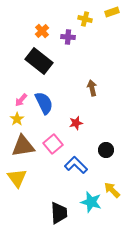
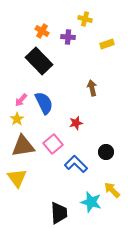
yellow rectangle: moved 5 px left, 32 px down
orange cross: rotated 16 degrees counterclockwise
black rectangle: rotated 8 degrees clockwise
black circle: moved 2 px down
blue L-shape: moved 1 px up
